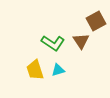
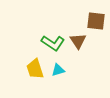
brown square: rotated 36 degrees clockwise
brown triangle: moved 3 px left
yellow trapezoid: moved 1 px up
